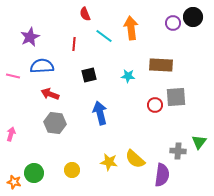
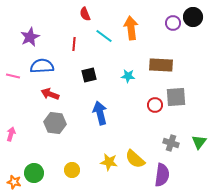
gray cross: moved 7 px left, 8 px up; rotated 14 degrees clockwise
